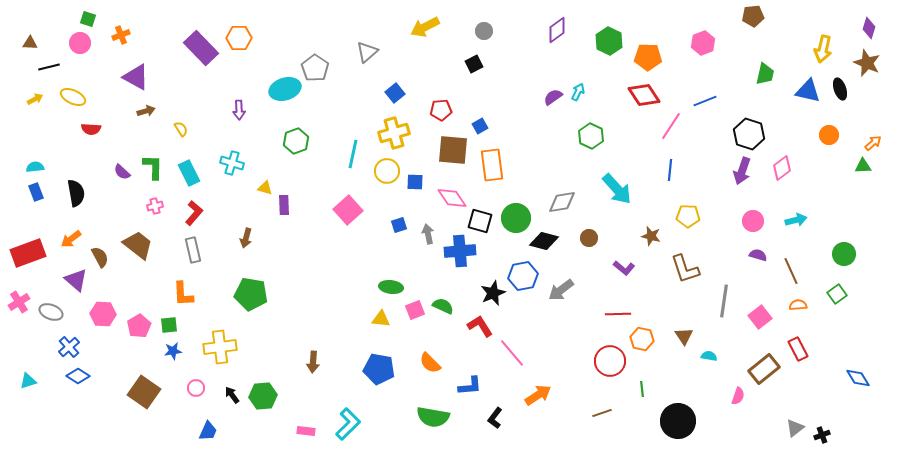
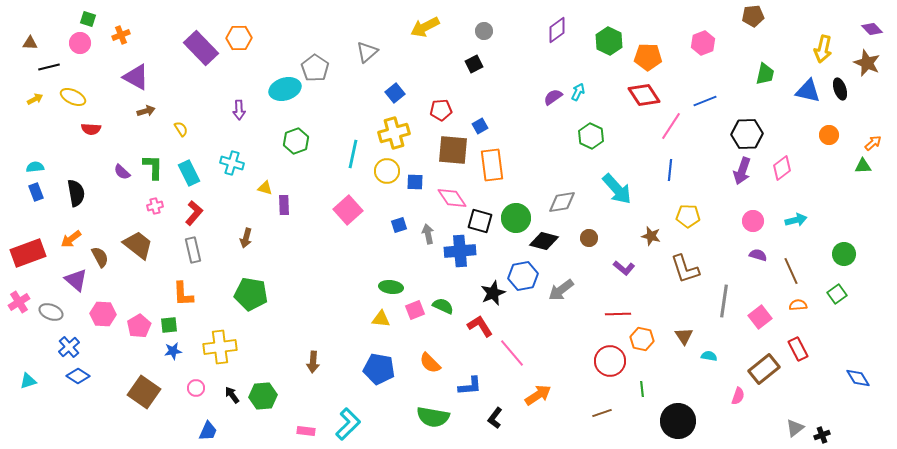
purple diamond at (869, 28): moved 3 px right, 1 px down; rotated 60 degrees counterclockwise
black hexagon at (749, 134): moved 2 px left; rotated 20 degrees counterclockwise
